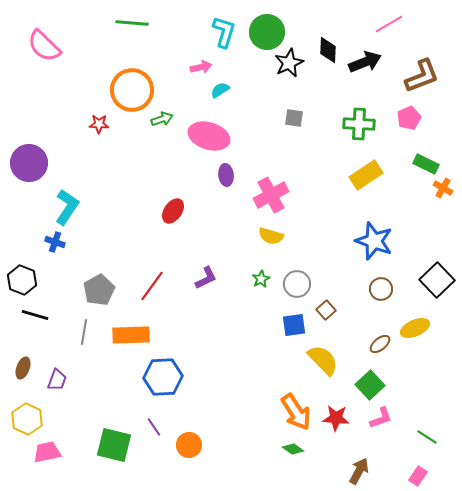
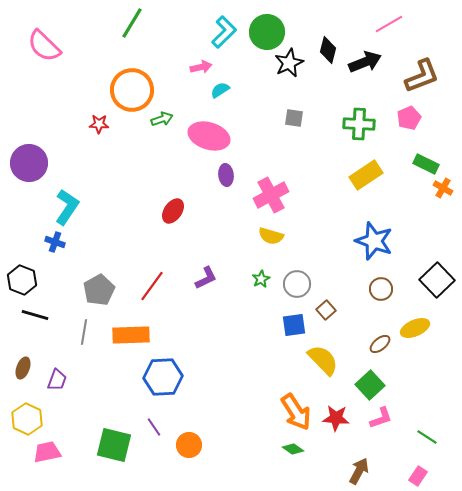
green line at (132, 23): rotated 64 degrees counterclockwise
cyan L-shape at (224, 32): rotated 28 degrees clockwise
black diamond at (328, 50): rotated 12 degrees clockwise
